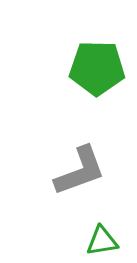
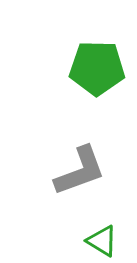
green triangle: rotated 40 degrees clockwise
